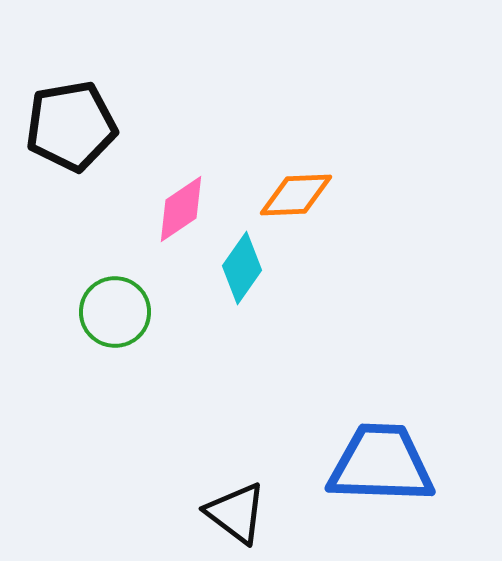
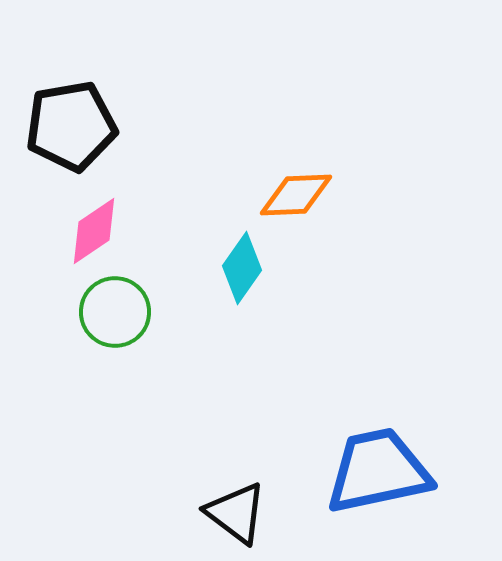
pink diamond: moved 87 px left, 22 px down
blue trapezoid: moved 3 px left, 7 px down; rotated 14 degrees counterclockwise
